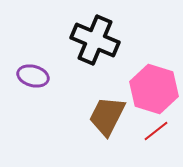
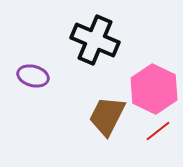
pink hexagon: rotated 9 degrees clockwise
red line: moved 2 px right
